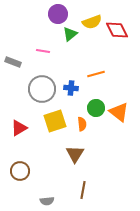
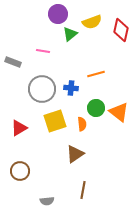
red diamond: moved 4 px right; rotated 40 degrees clockwise
brown triangle: rotated 24 degrees clockwise
